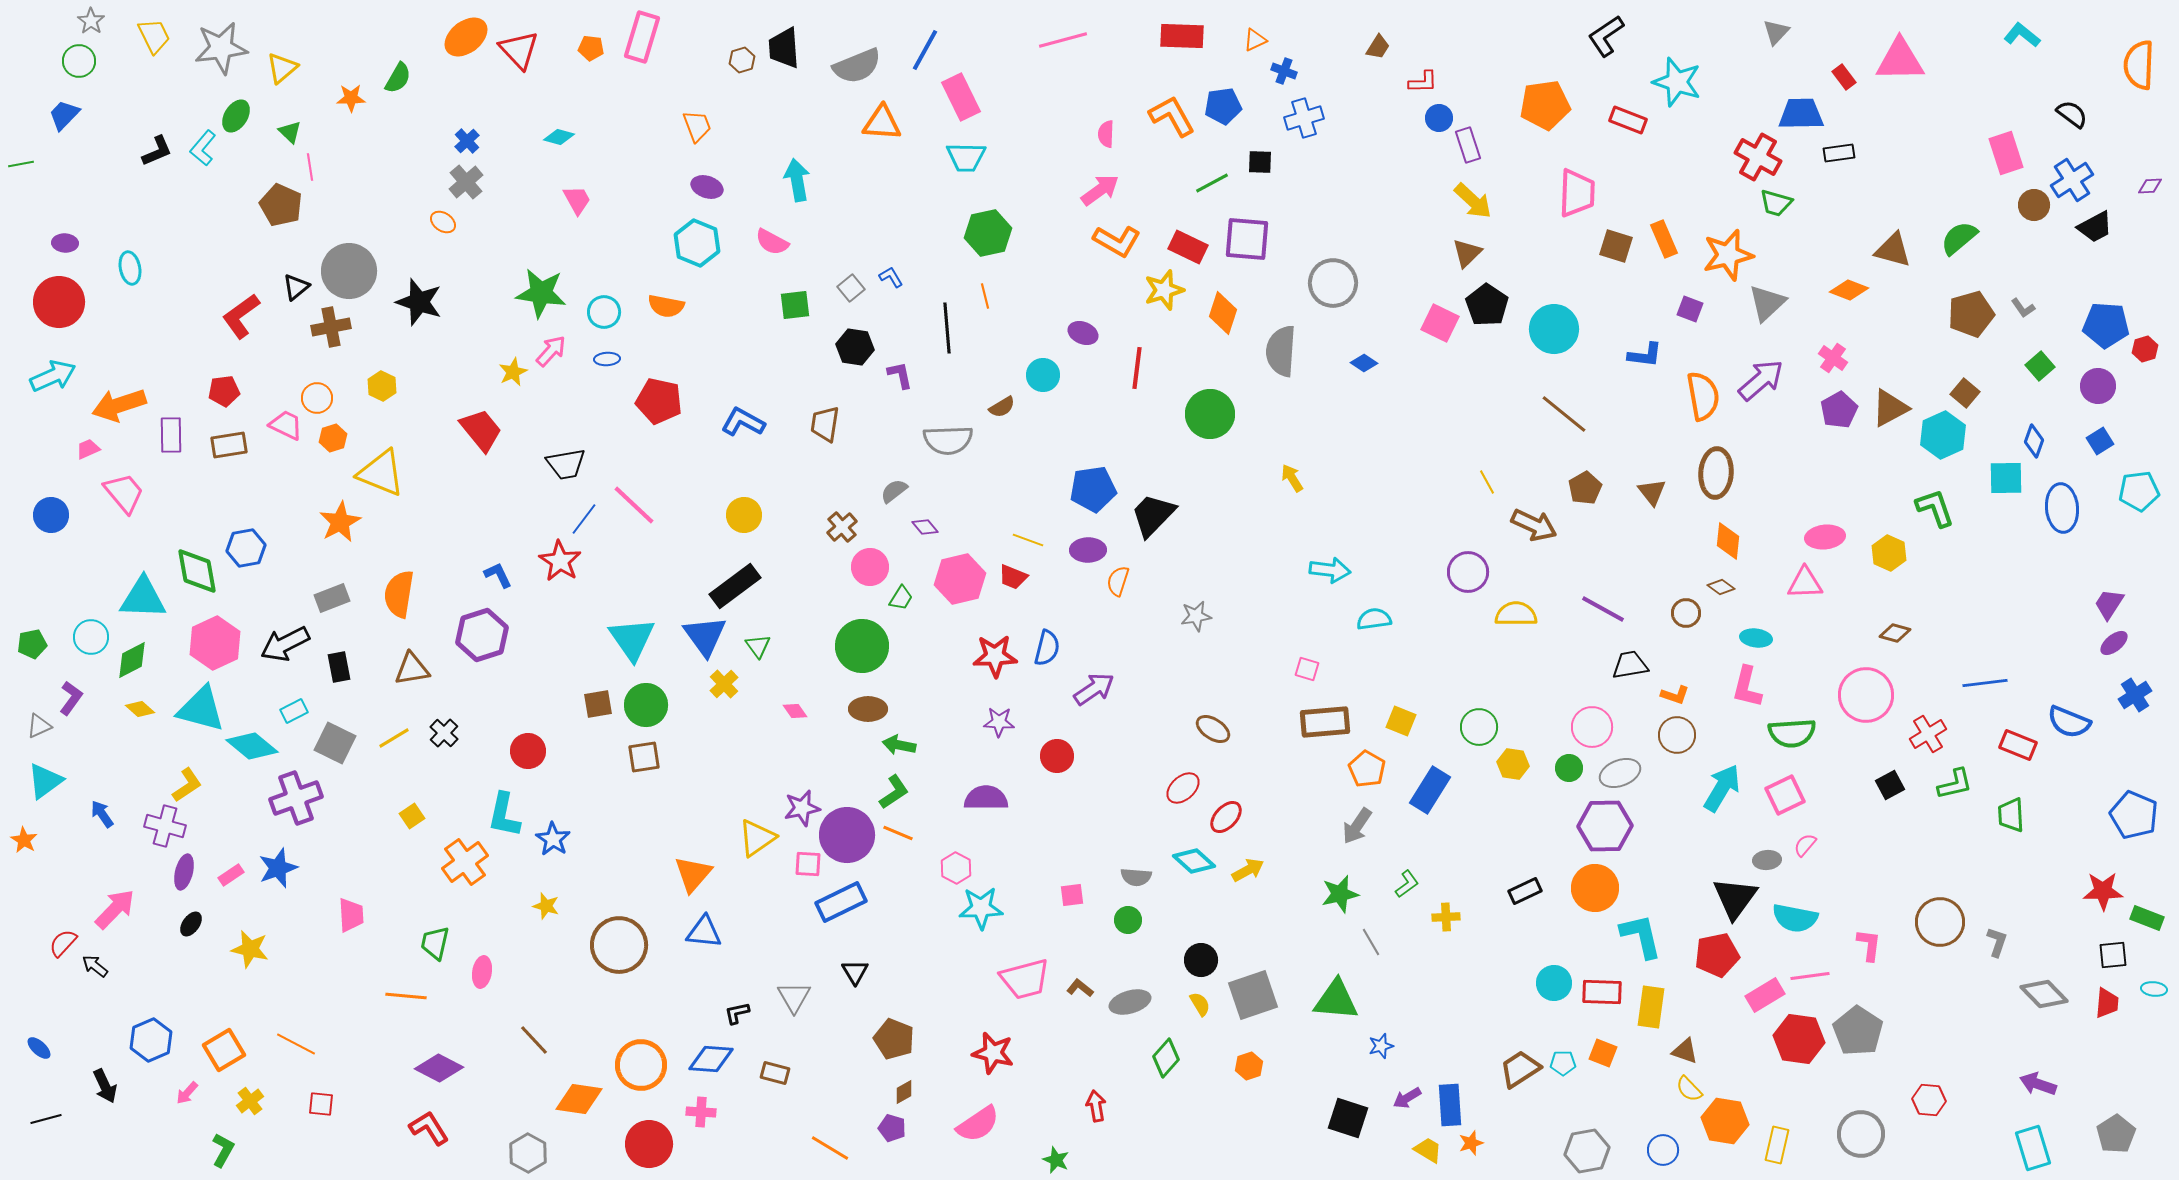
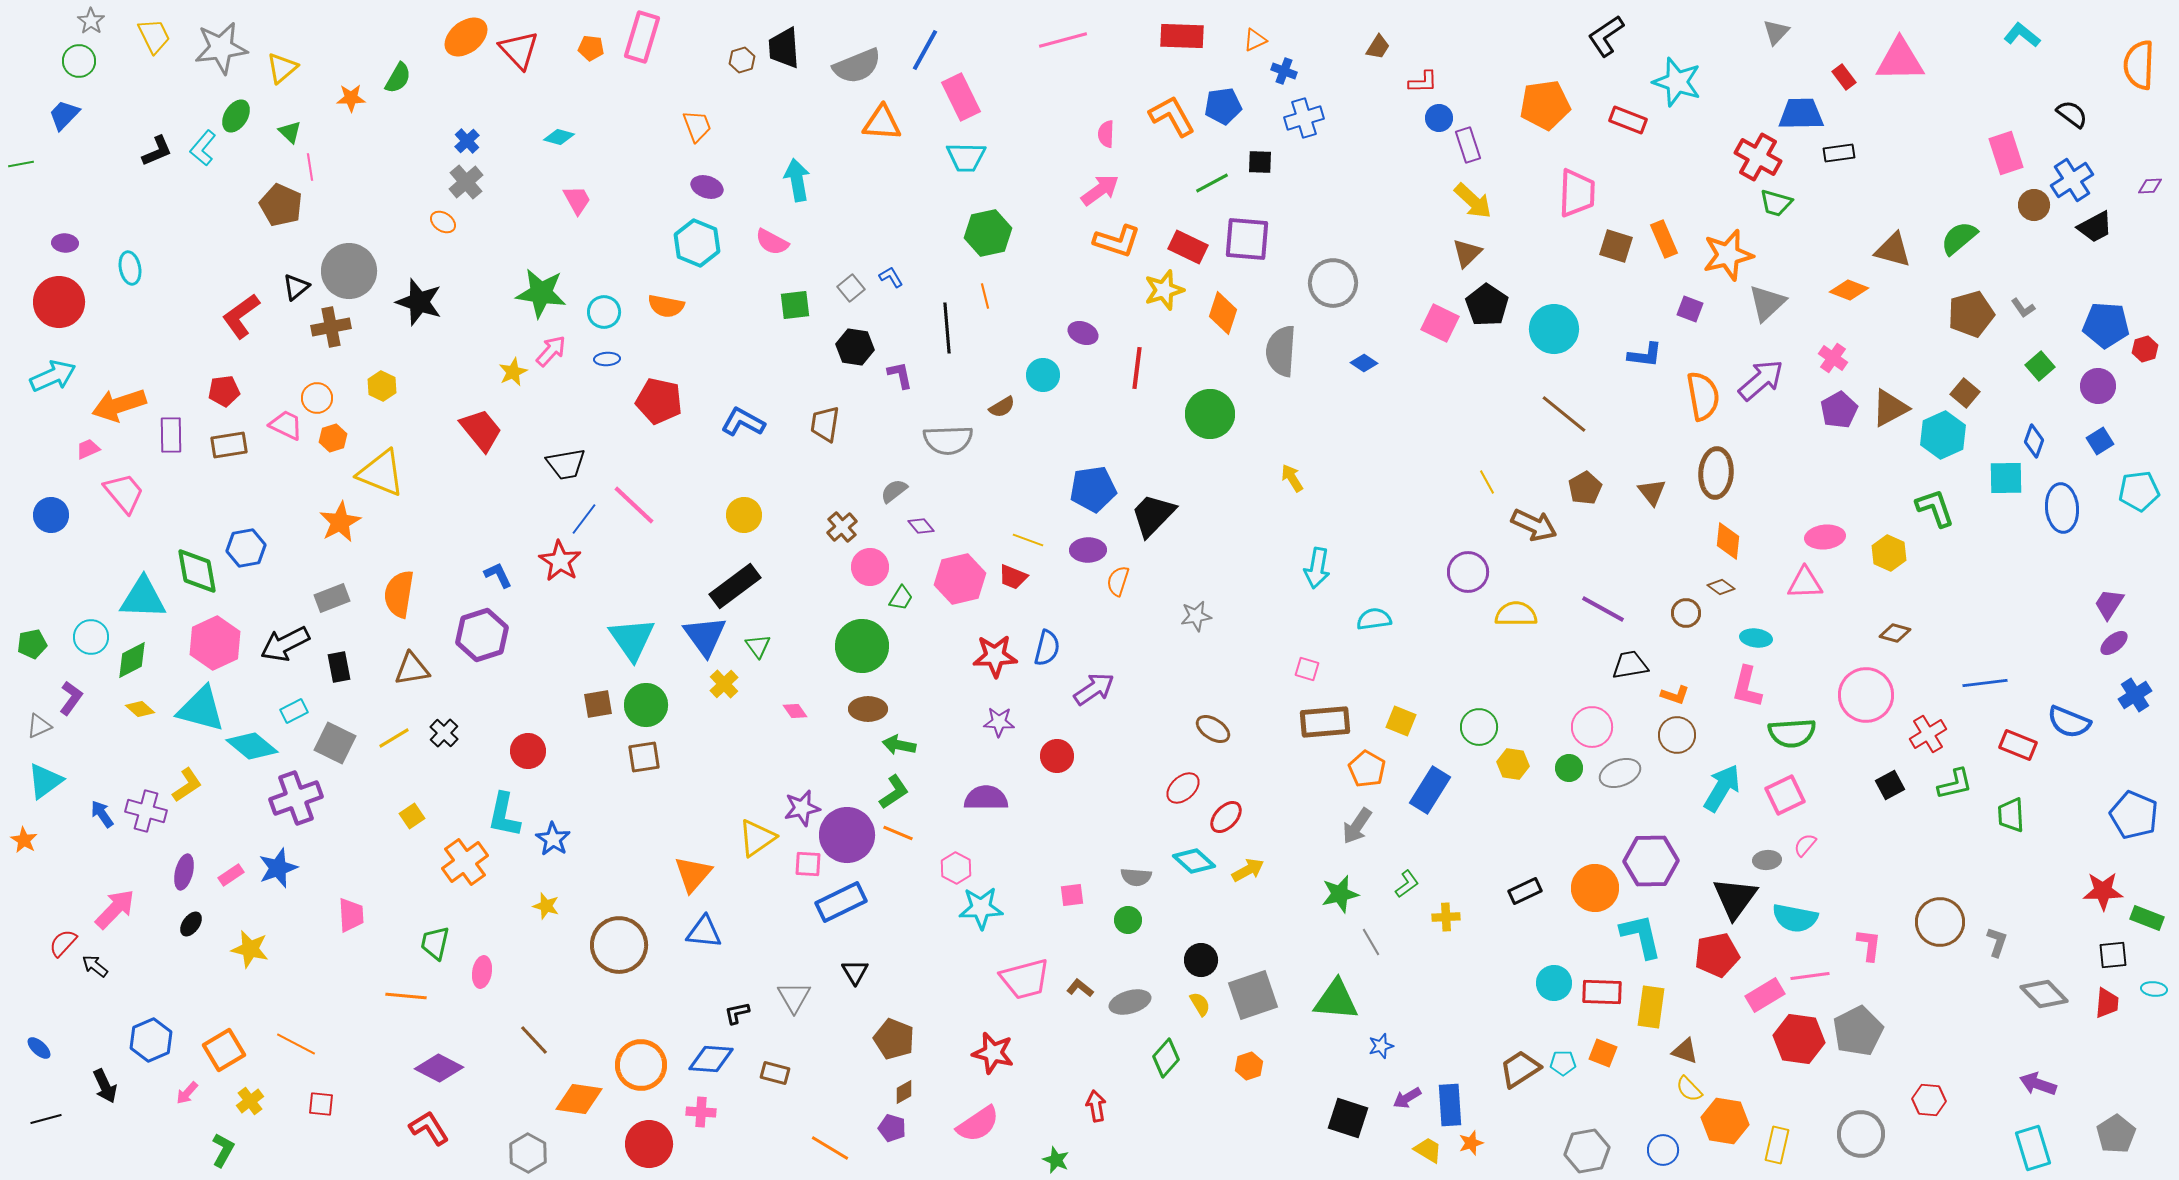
orange L-shape at (1117, 241): rotated 12 degrees counterclockwise
purple diamond at (925, 527): moved 4 px left, 1 px up
cyan arrow at (1330, 570): moved 13 px left, 2 px up; rotated 93 degrees clockwise
purple cross at (165, 826): moved 19 px left, 15 px up
purple hexagon at (1605, 826): moved 46 px right, 35 px down
gray pentagon at (1858, 1031): rotated 12 degrees clockwise
